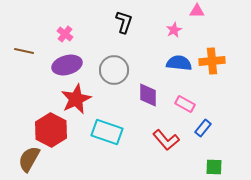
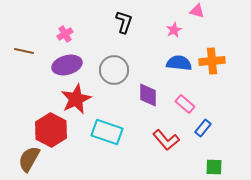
pink triangle: rotated 14 degrees clockwise
pink cross: rotated 21 degrees clockwise
pink rectangle: rotated 12 degrees clockwise
